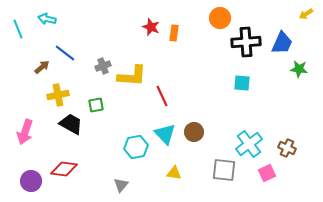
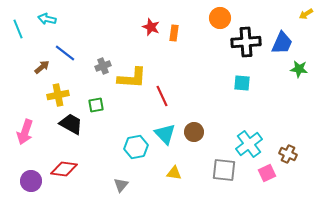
yellow L-shape: moved 2 px down
brown cross: moved 1 px right, 6 px down
